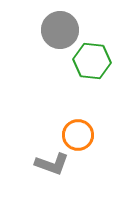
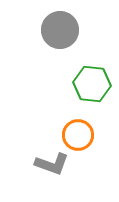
green hexagon: moved 23 px down
